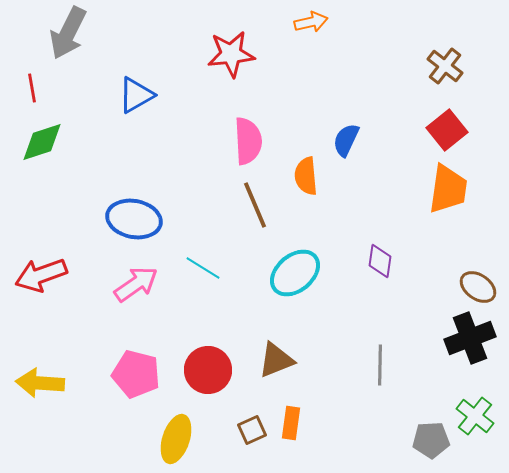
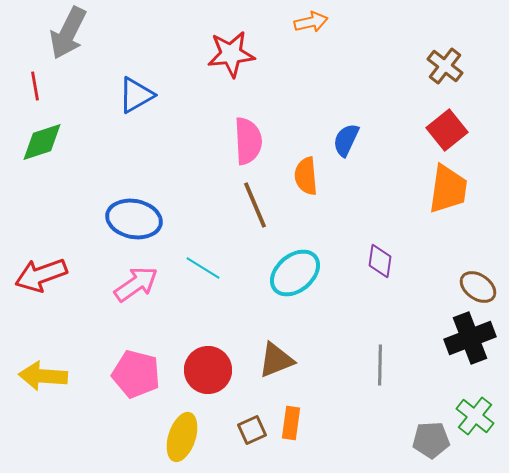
red line: moved 3 px right, 2 px up
yellow arrow: moved 3 px right, 7 px up
yellow ellipse: moved 6 px right, 2 px up
